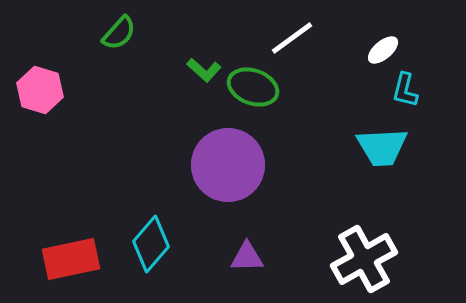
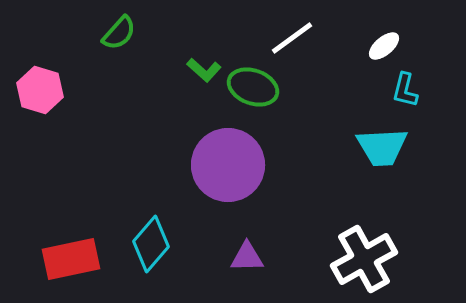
white ellipse: moved 1 px right, 4 px up
